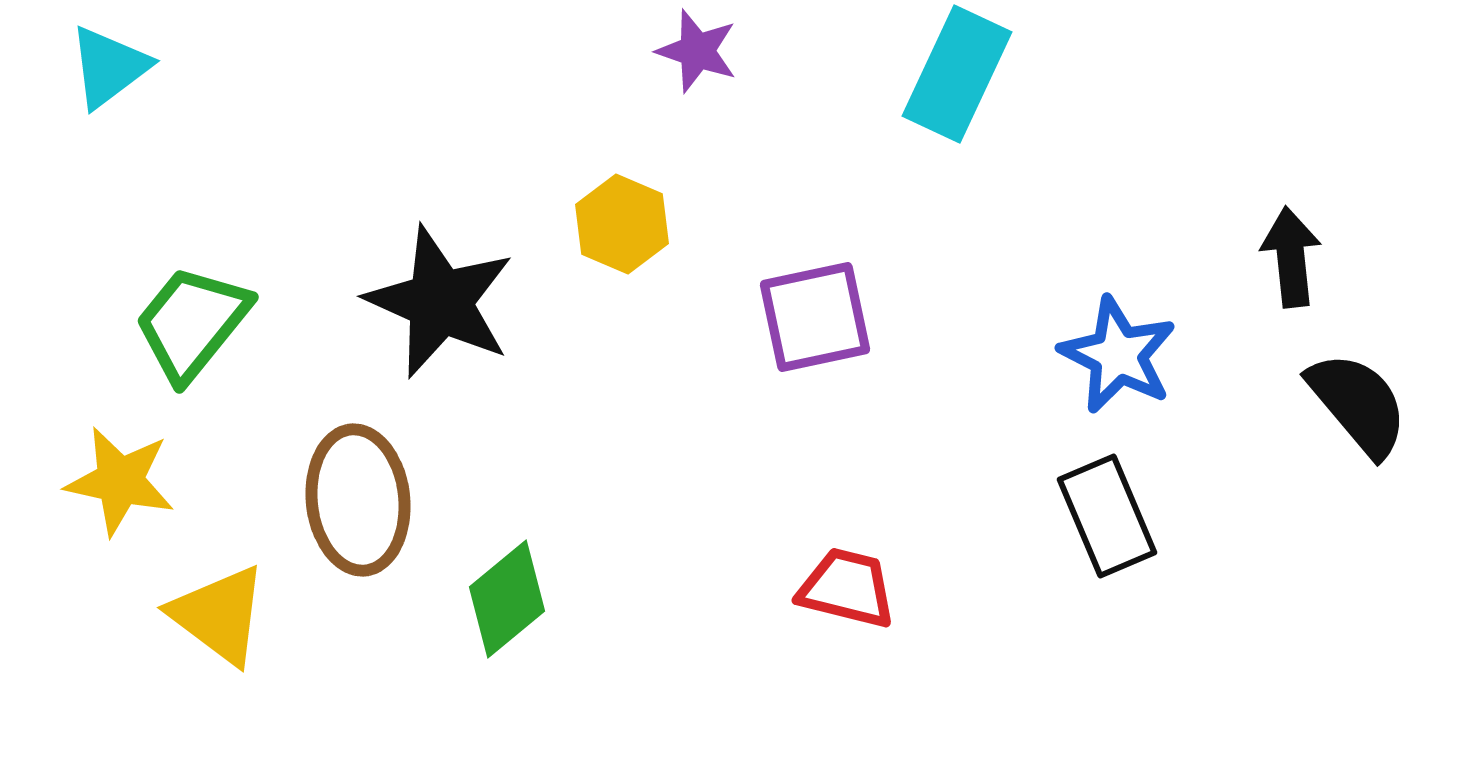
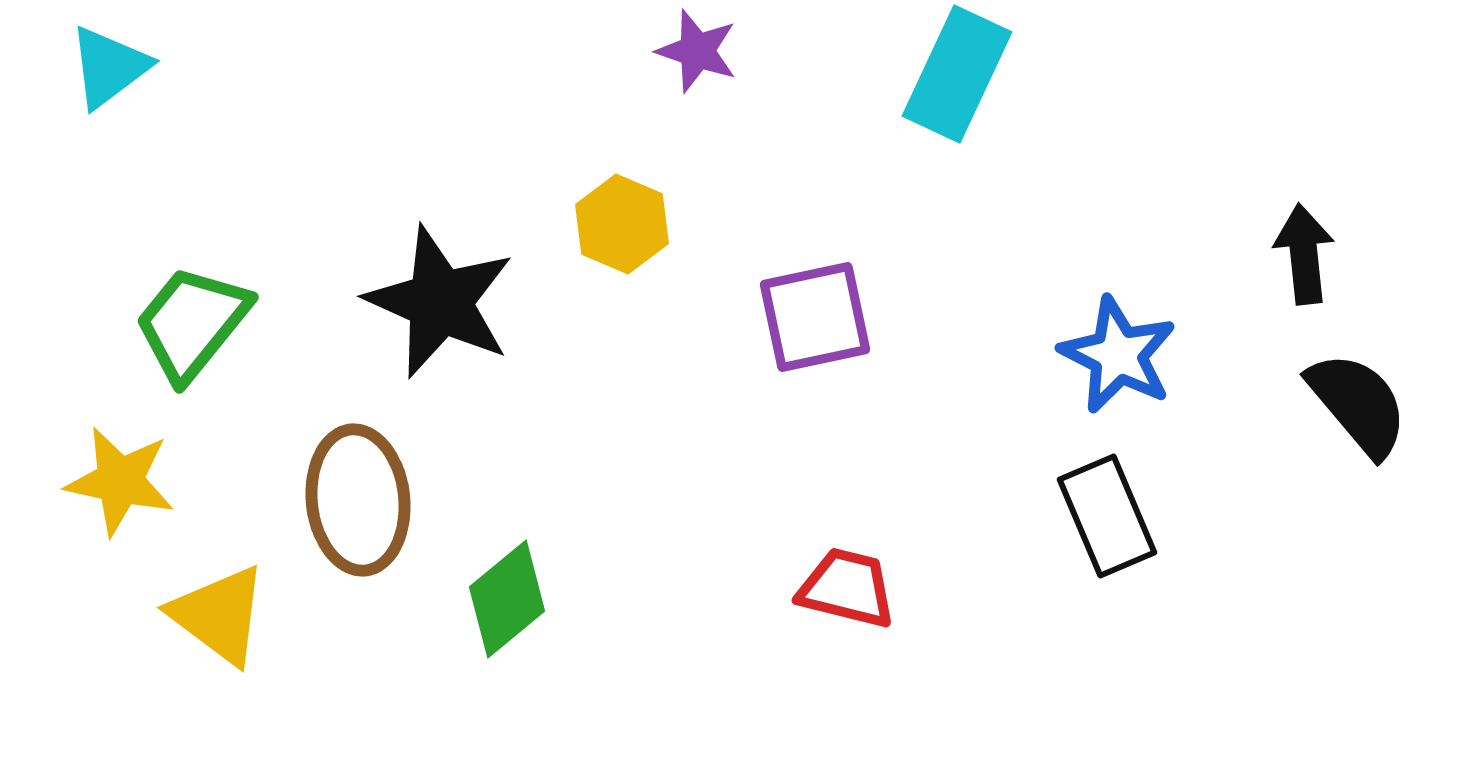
black arrow: moved 13 px right, 3 px up
